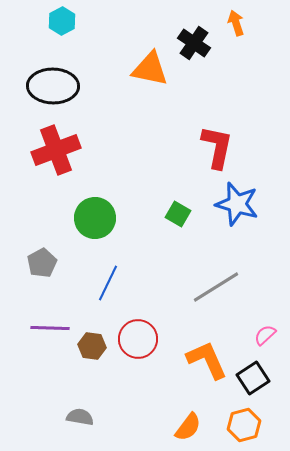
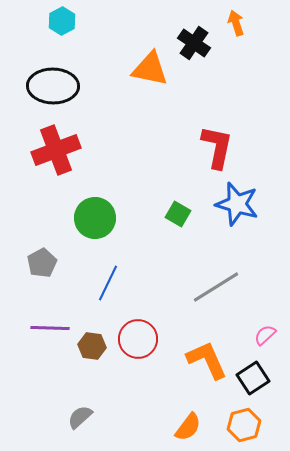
gray semicircle: rotated 52 degrees counterclockwise
